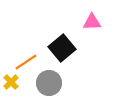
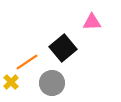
black square: moved 1 px right
orange line: moved 1 px right
gray circle: moved 3 px right
